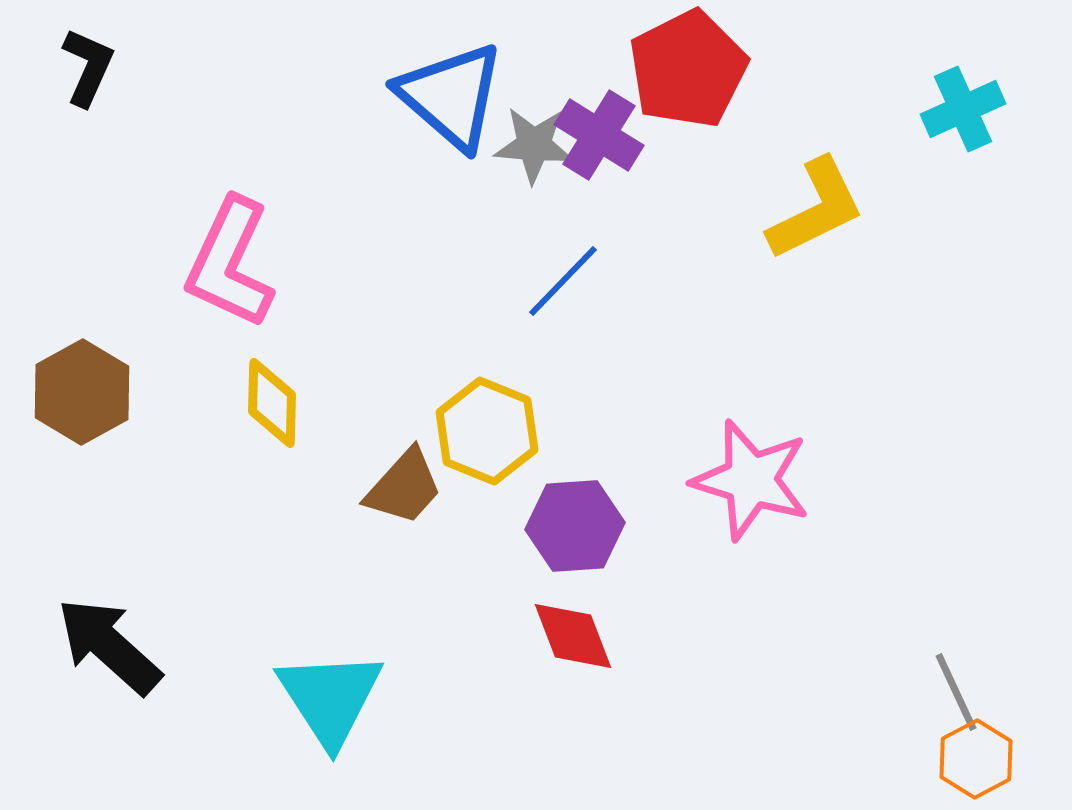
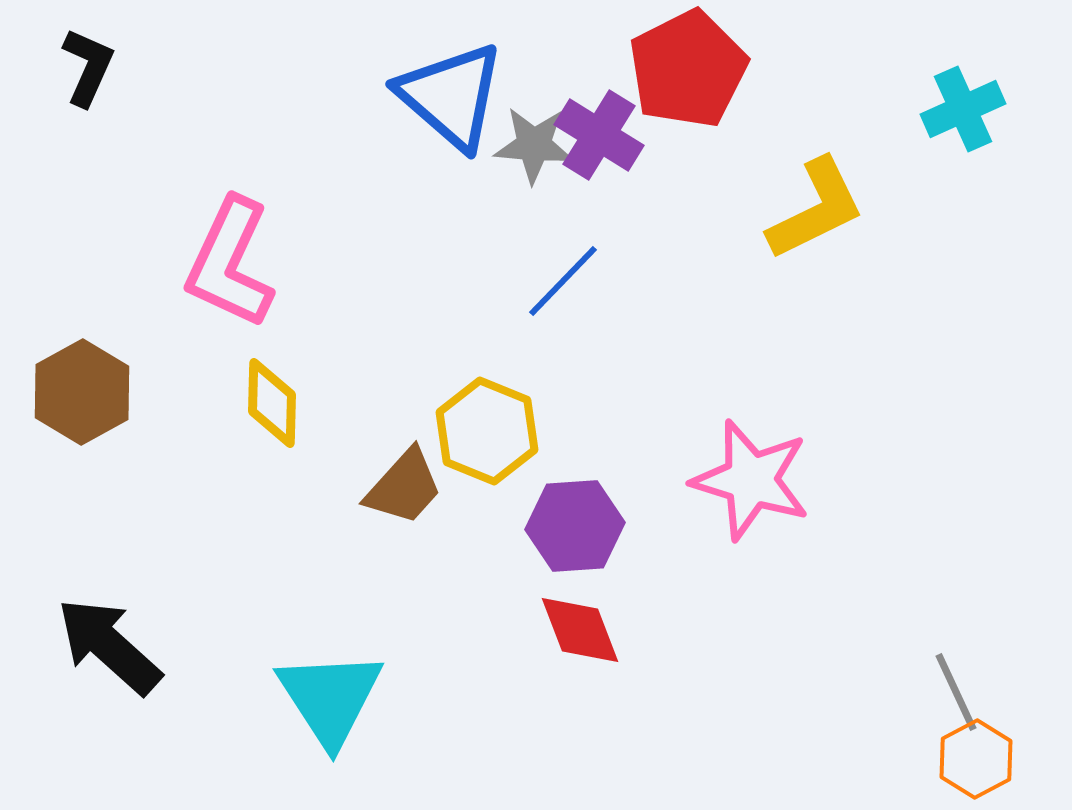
red diamond: moved 7 px right, 6 px up
